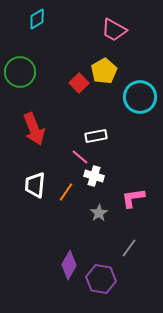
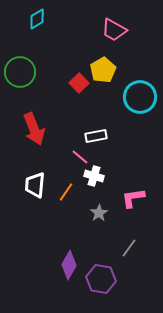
yellow pentagon: moved 1 px left, 1 px up
